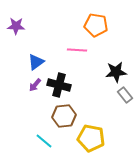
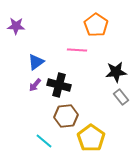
orange pentagon: rotated 25 degrees clockwise
gray rectangle: moved 4 px left, 2 px down
brown hexagon: moved 2 px right
yellow pentagon: rotated 24 degrees clockwise
